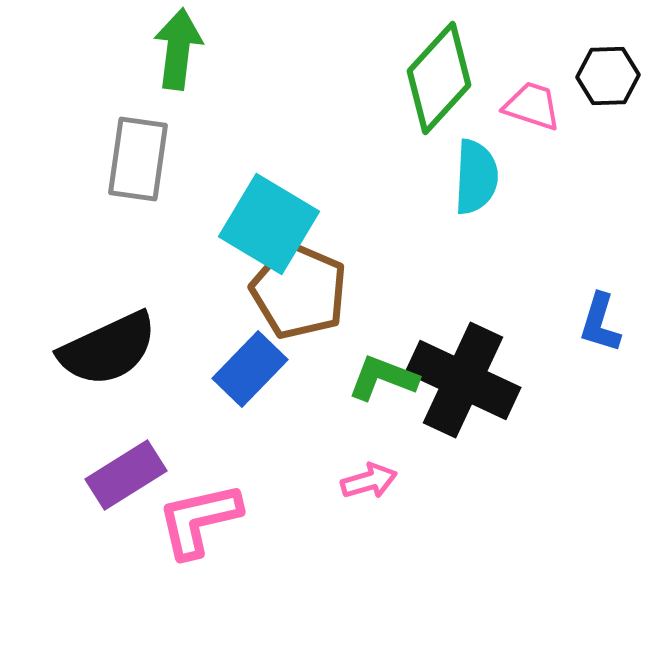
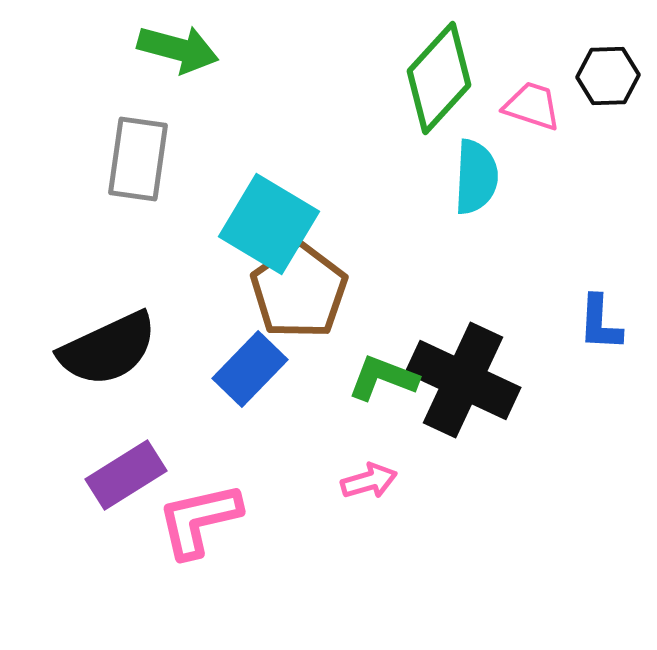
green arrow: rotated 98 degrees clockwise
brown pentagon: rotated 14 degrees clockwise
blue L-shape: rotated 14 degrees counterclockwise
